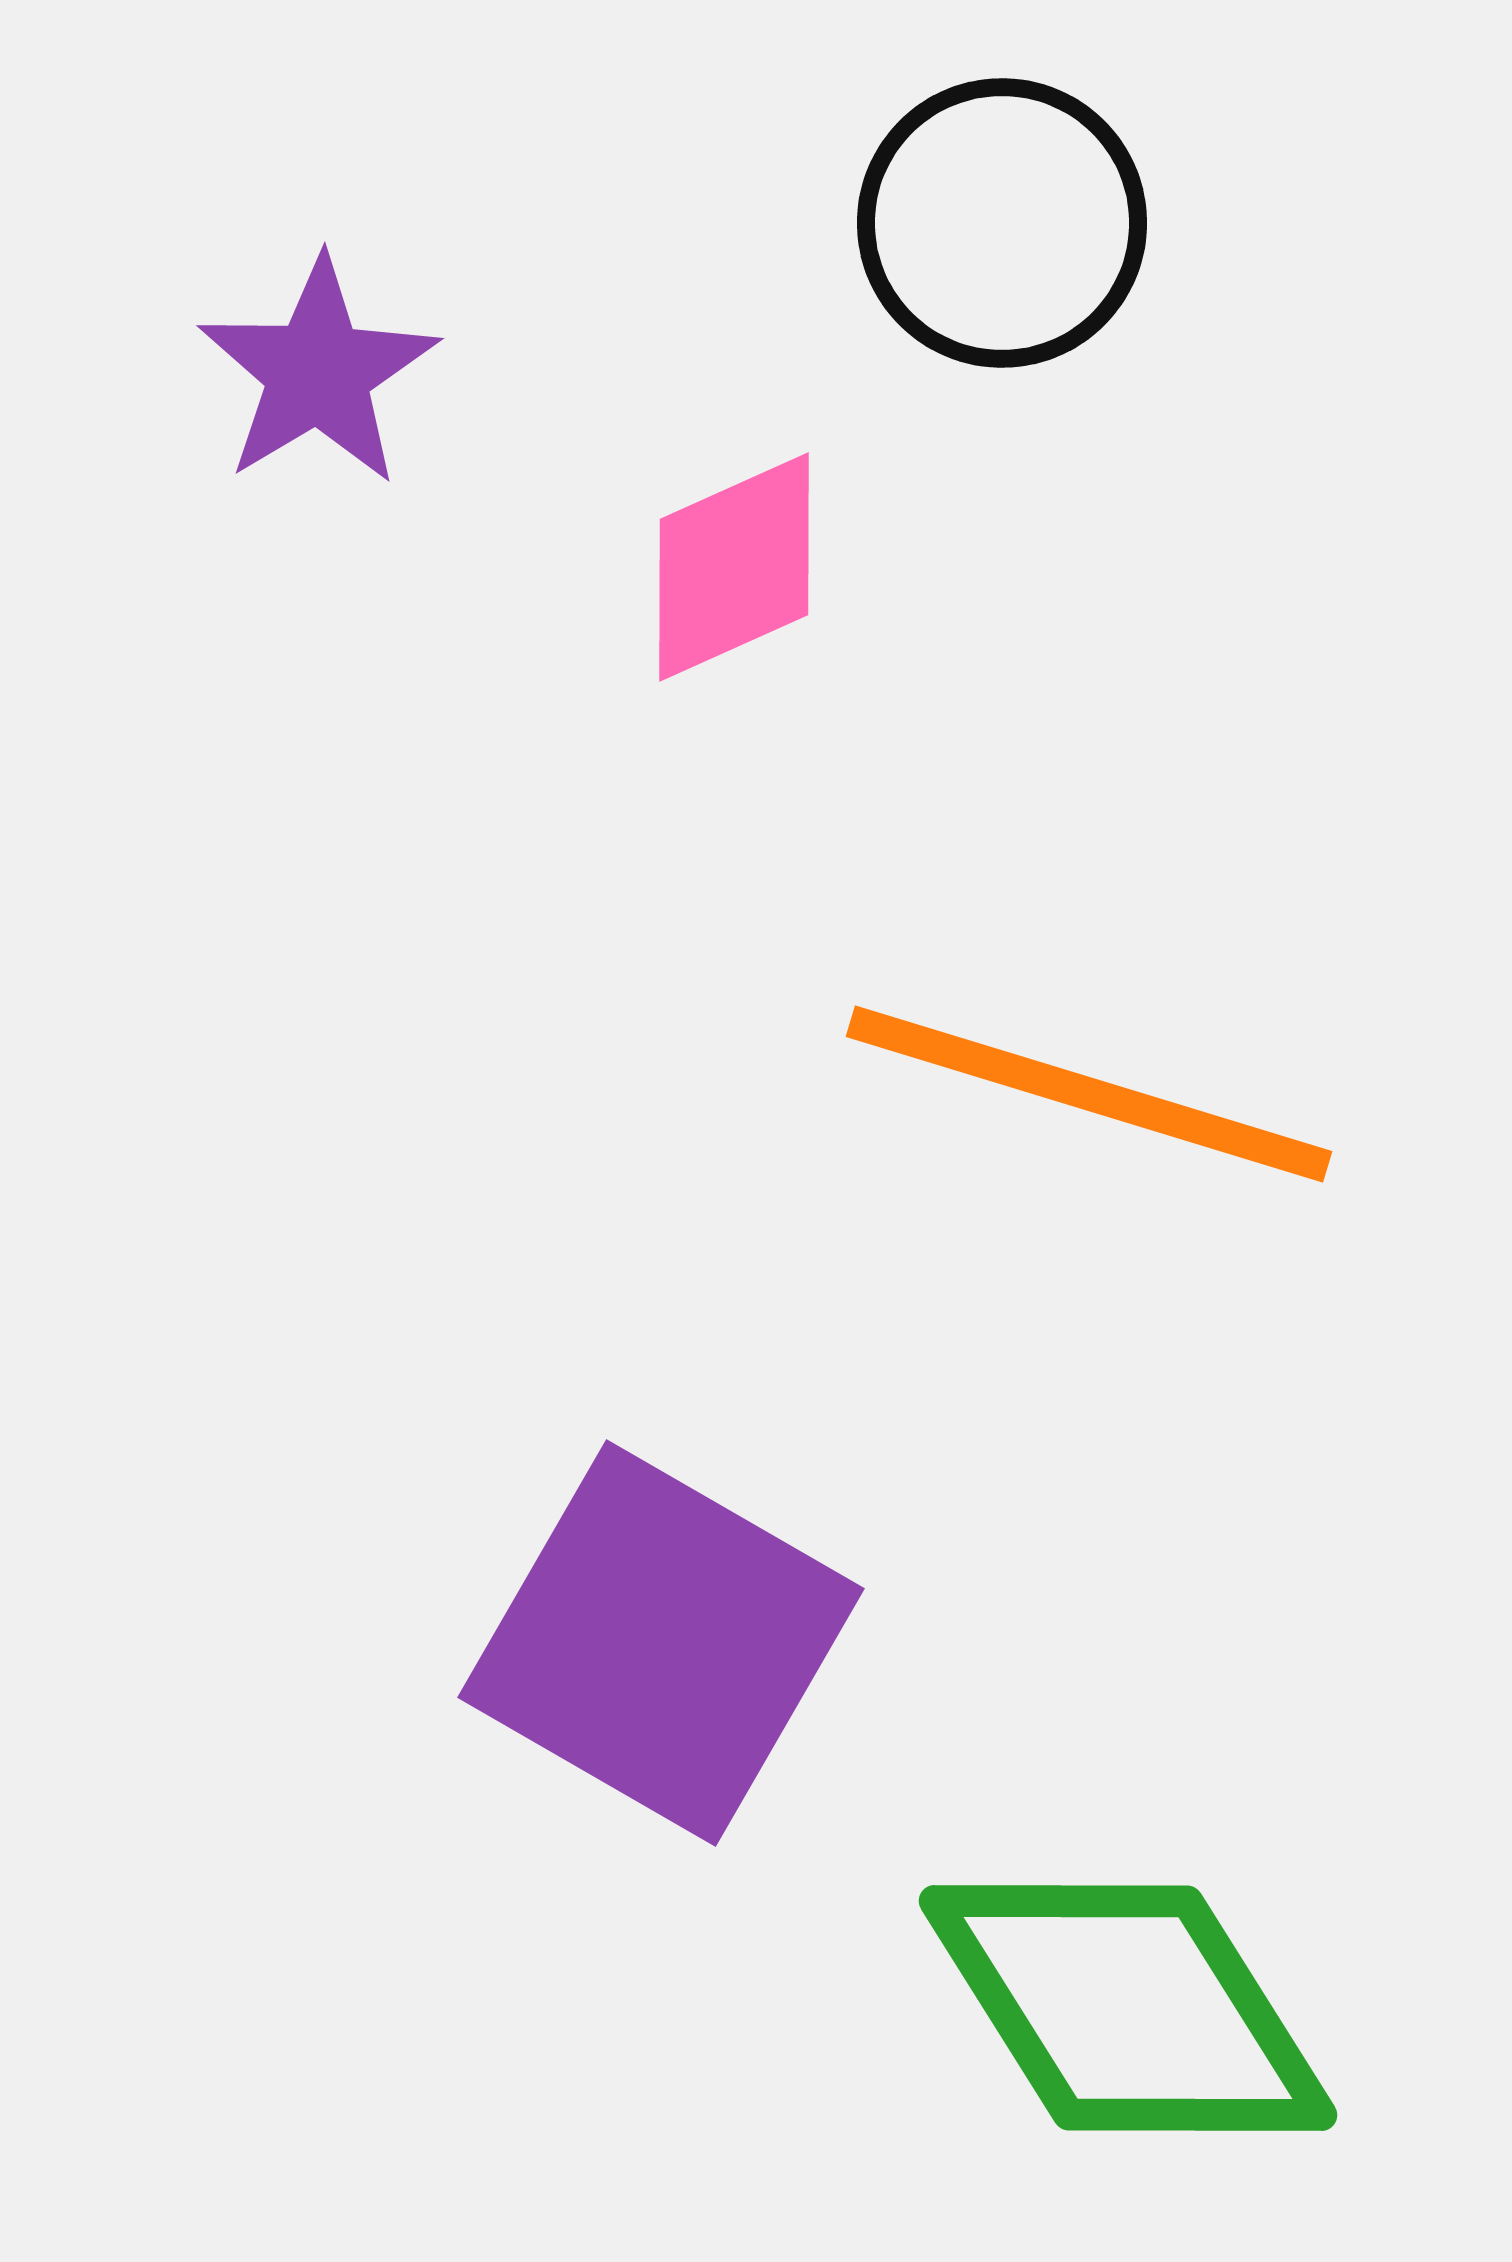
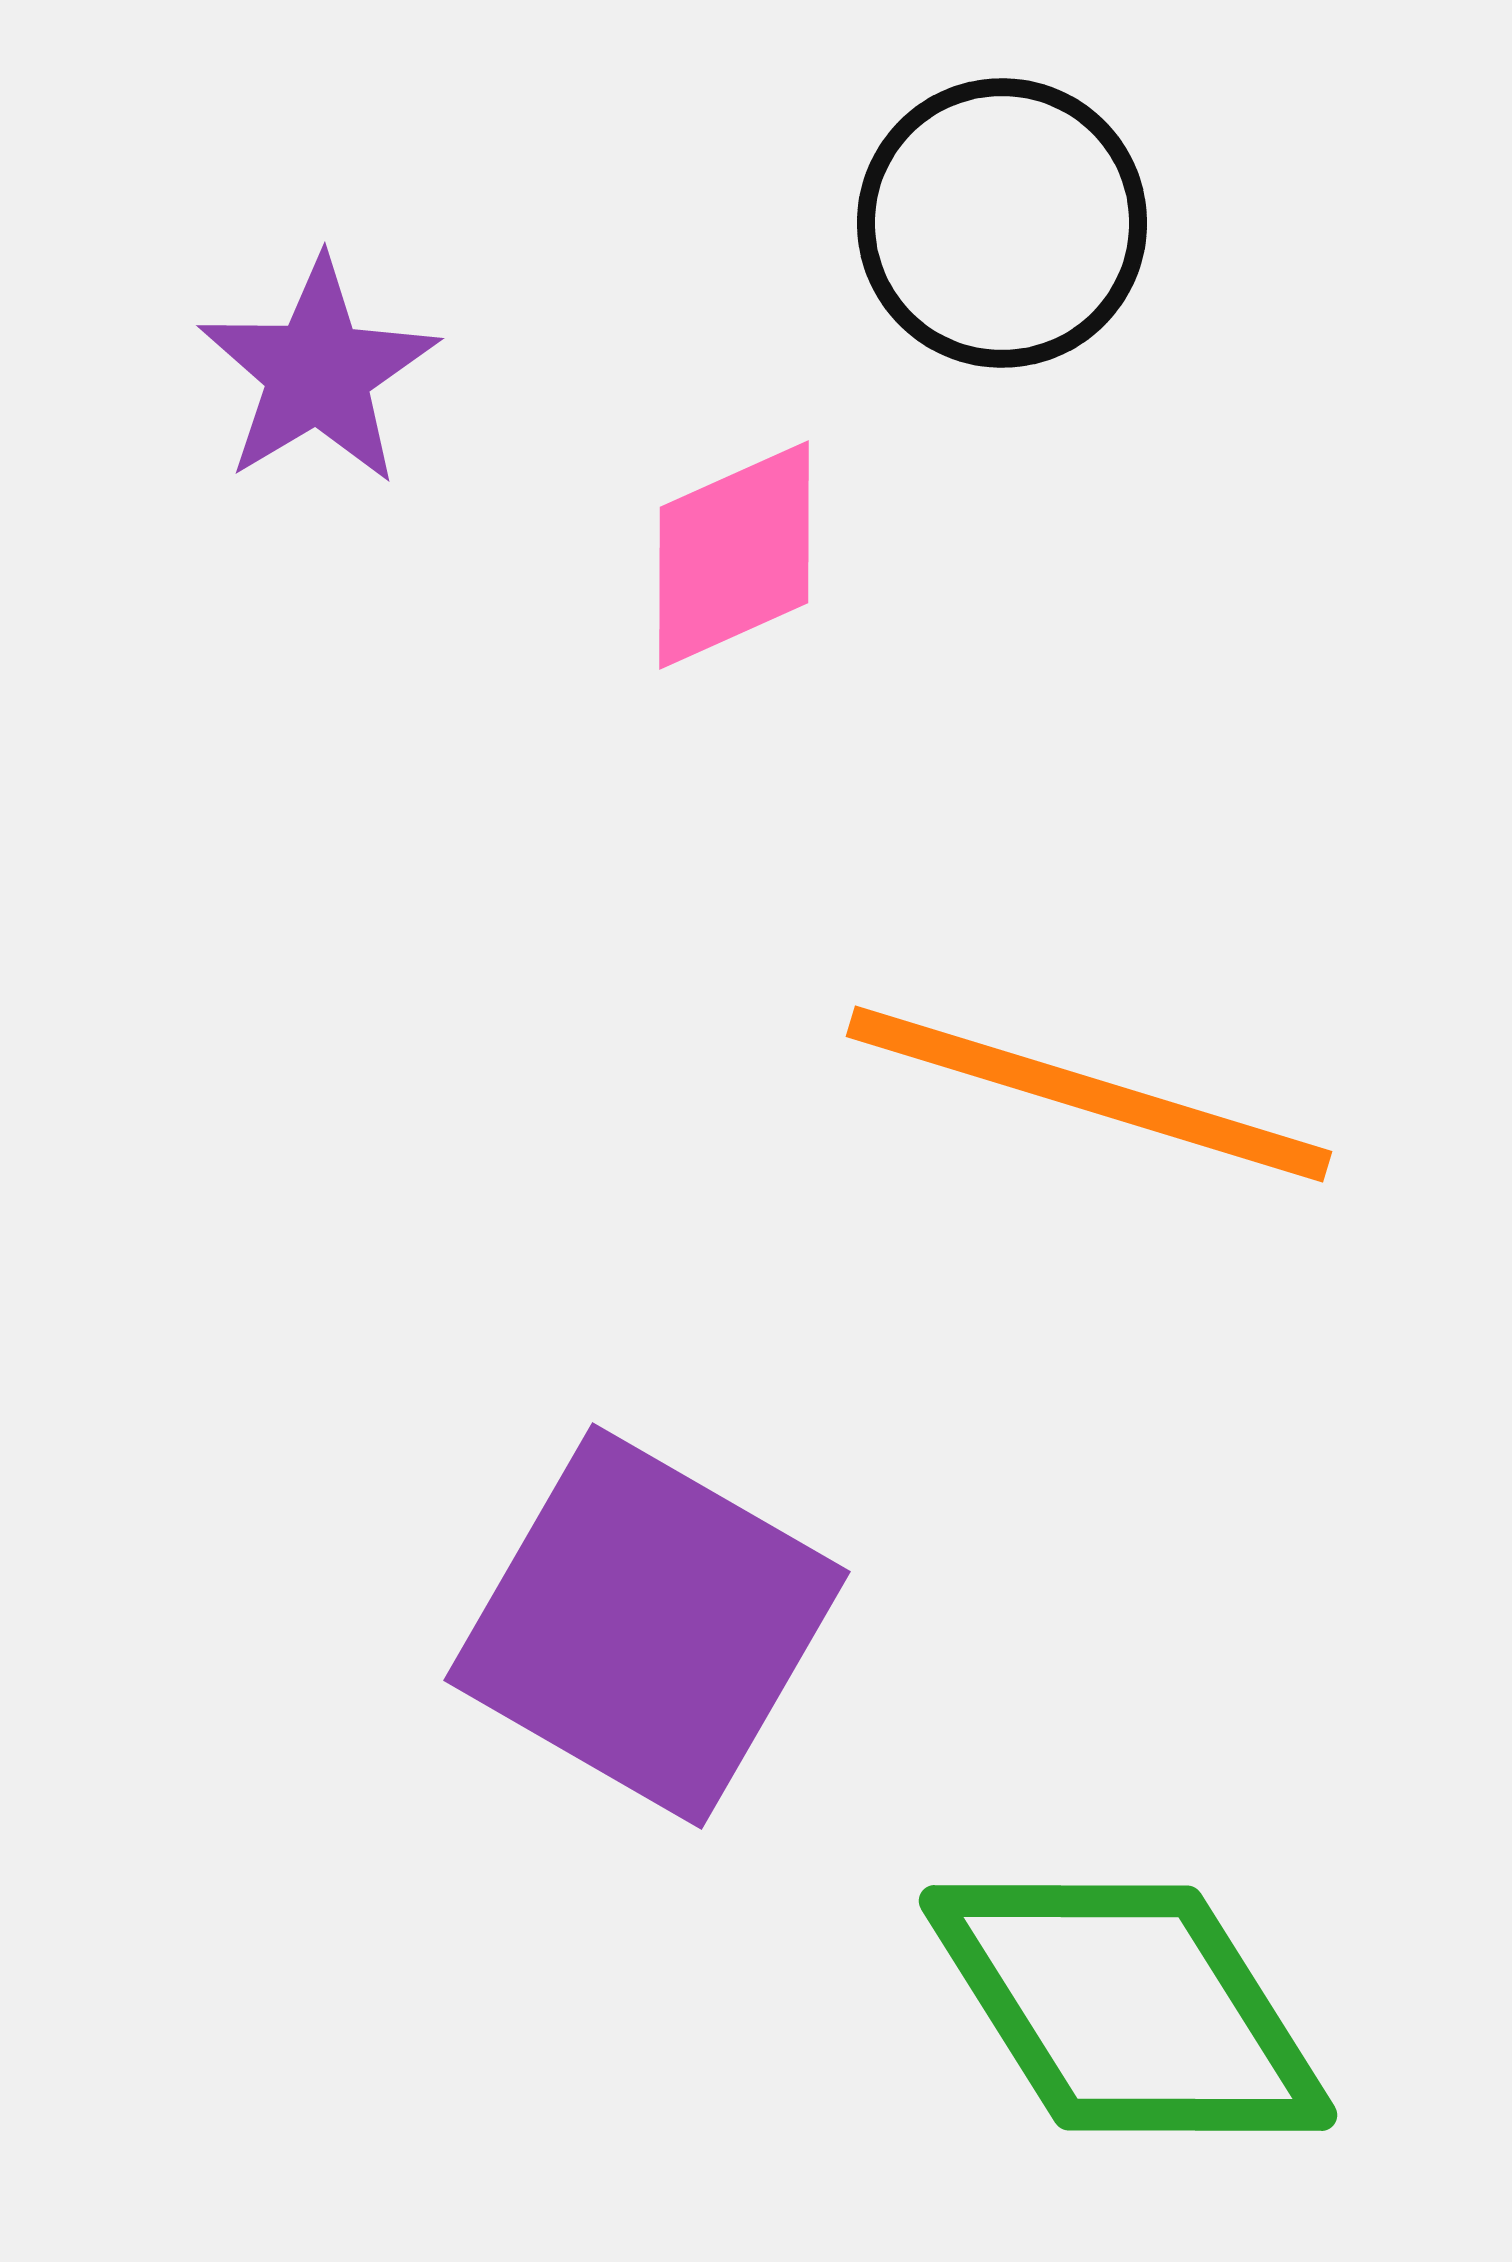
pink diamond: moved 12 px up
purple square: moved 14 px left, 17 px up
